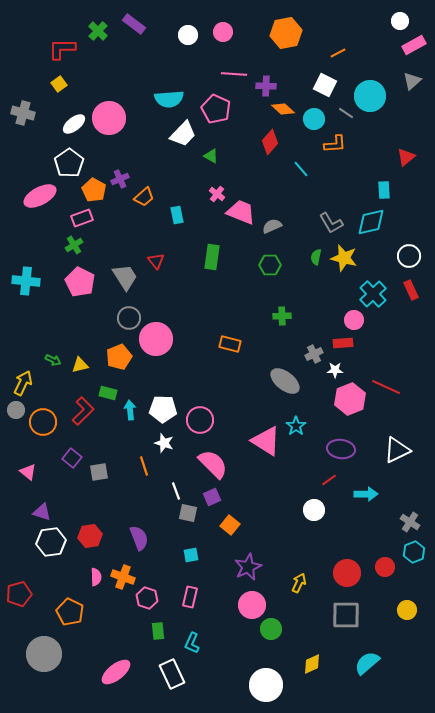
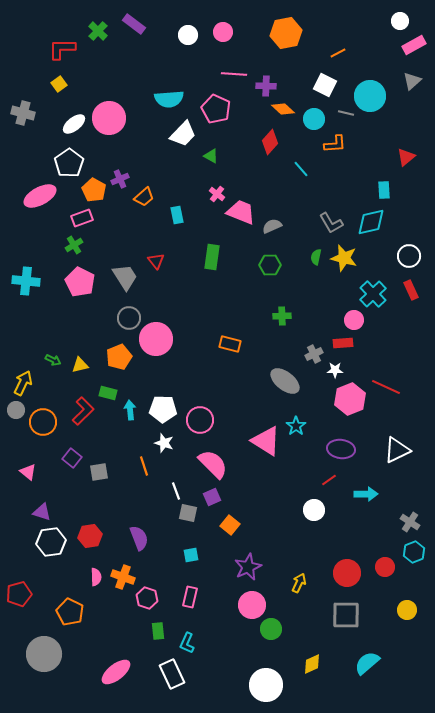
gray line at (346, 113): rotated 21 degrees counterclockwise
cyan L-shape at (192, 643): moved 5 px left
